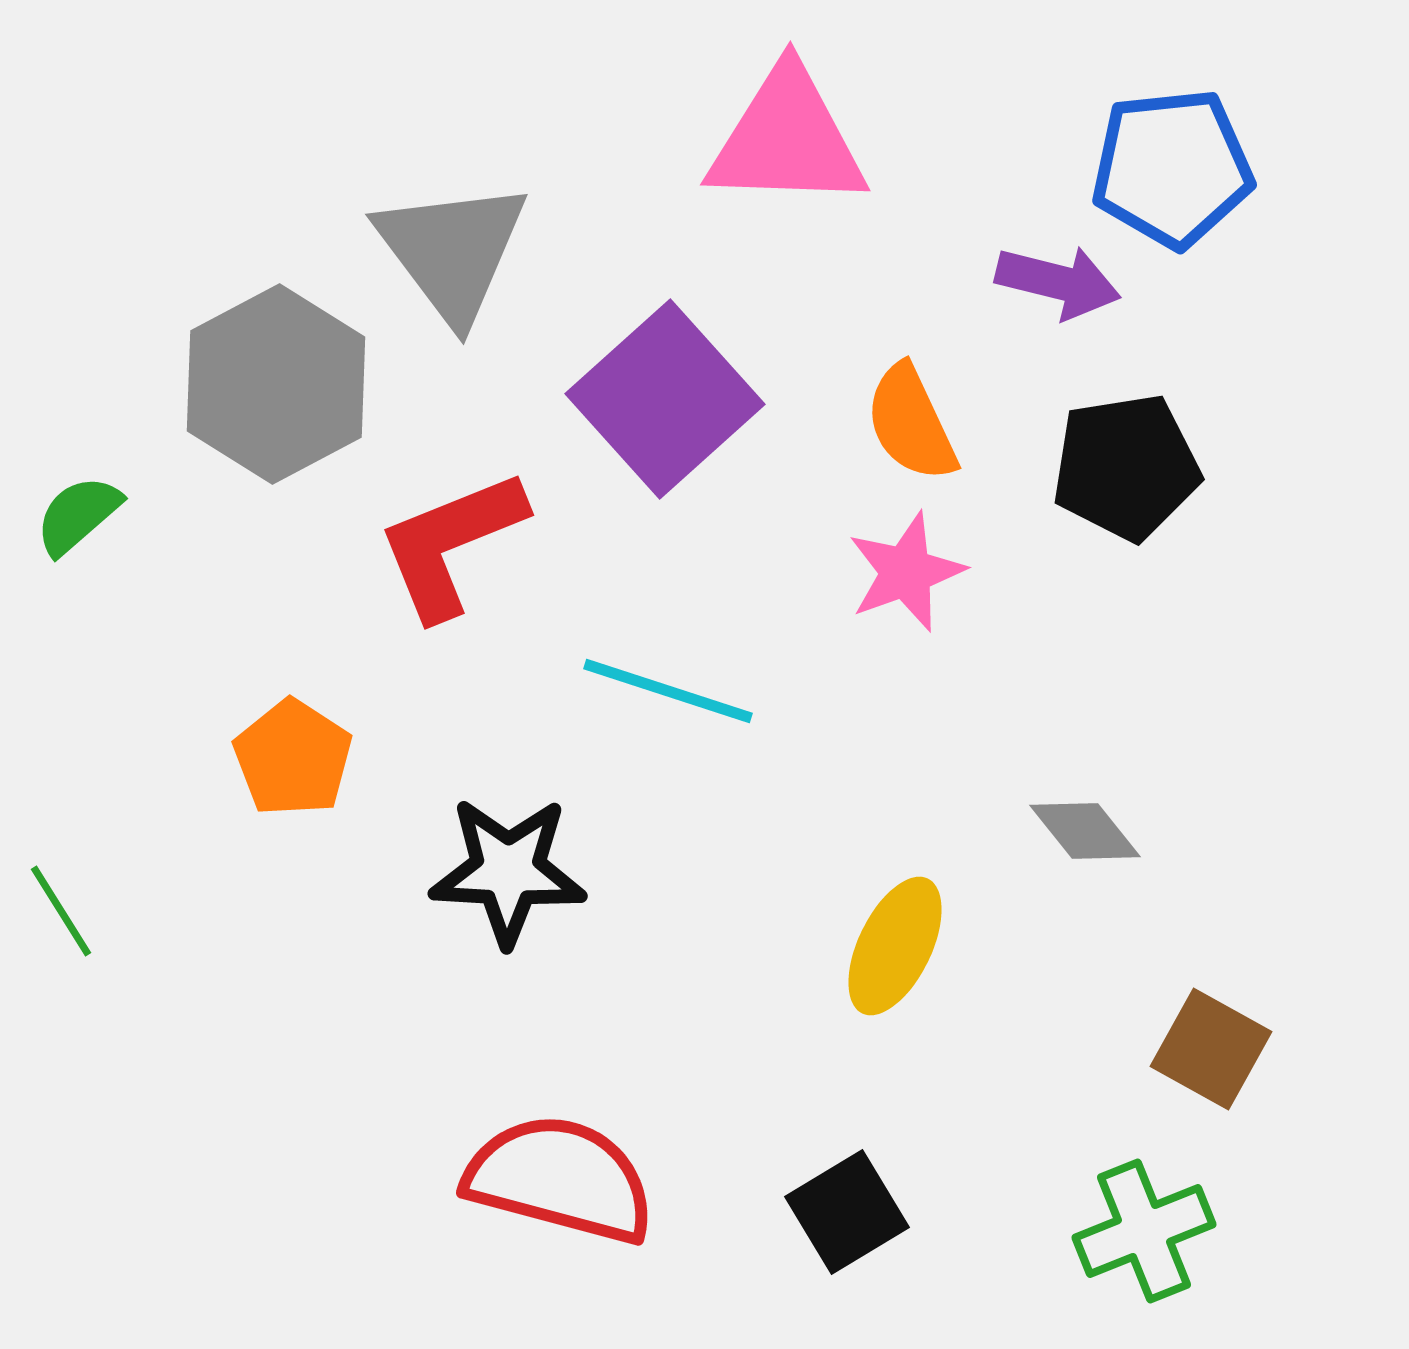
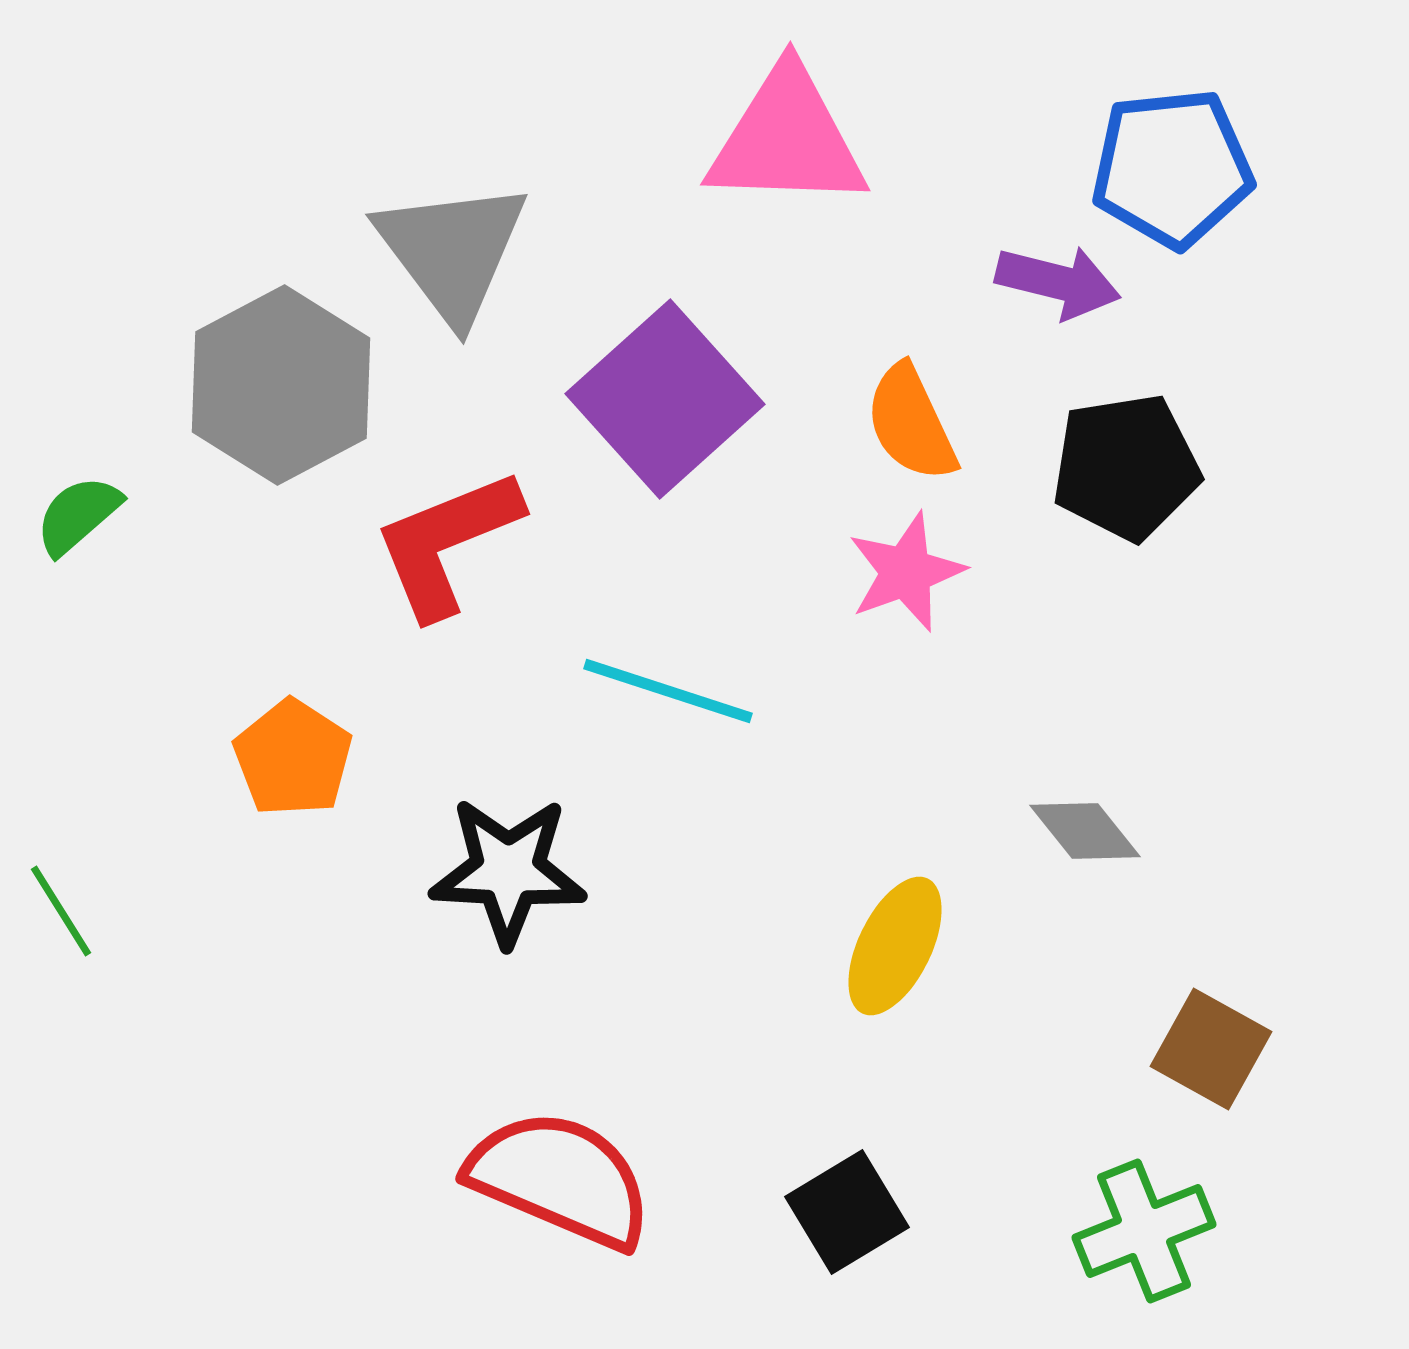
gray hexagon: moved 5 px right, 1 px down
red L-shape: moved 4 px left, 1 px up
red semicircle: rotated 8 degrees clockwise
